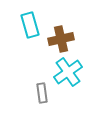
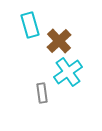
brown cross: moved 2 px left, 2 px down; rotated 30 degrees counterclockwise
